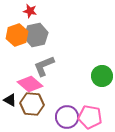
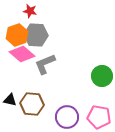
gray hexagon: rotated 15 degrees clockwise
gray L-shape: moved 1 px right, 2 px up
pink diamond: moved 8 px left, 30 px up
black triangle: rotated 16 degrees counterclockwise
pink pentagon: moved 9 px right
